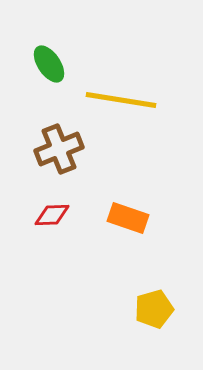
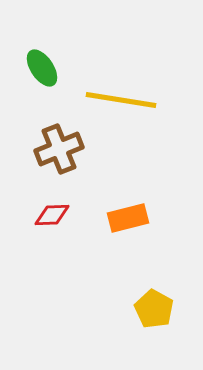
green ellipse: moved 7 px left, 4 px down
orange rectangle: rotated 33 degrees counterclockwise
yellow pentagon: rotated 27 degrees counterclockwise
